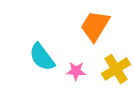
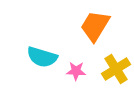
cyan semicircle: rotated 36 degrees counterclockwise
